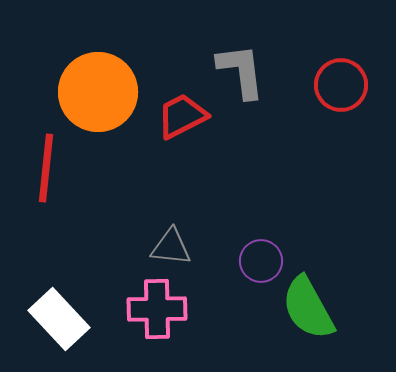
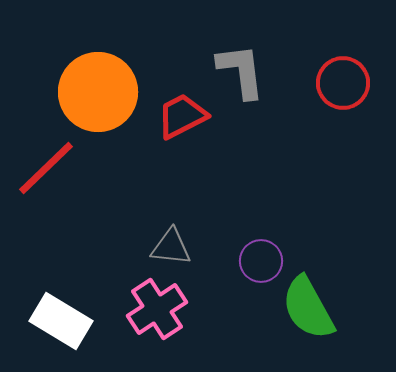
red circle: moved 2 px right, 2 px up
red line: rotated 40 degrees clockwise
pink cross: rotated 32 degrees counterclockwise
white rectangle: moved 2 px right, 2 px down; rotated 16 degrees counterclockwise
